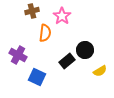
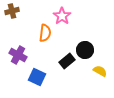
brown cross: moved 20 px left
yellow semicircle: rotated 120 degrees counterclockwise
